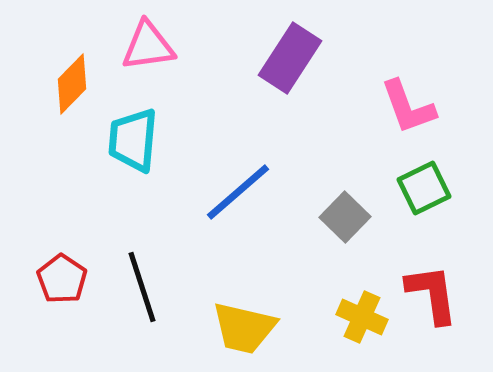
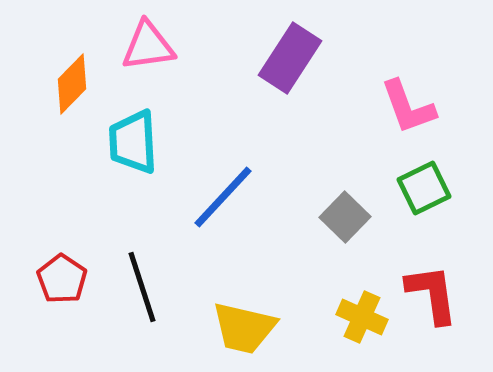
cyan trapezoid: moved 2 px down; rotated 8 degrees counterclockwise
blue line: moved 15 px left, 5 px down; rotated 6 degrees counterclockwise
